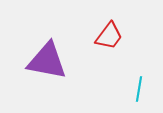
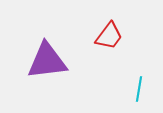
purple triangle: rotated 18 degrees counterclockwise
